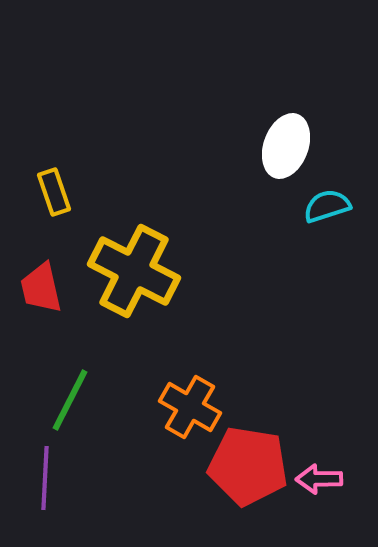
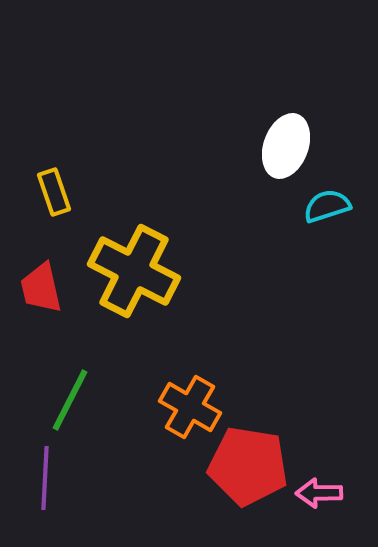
pink arrow: moved 14 px down
